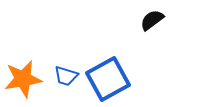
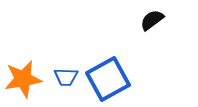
blue trapezoid: moved 1 px down; rotated 15 degrees counterclockwise
